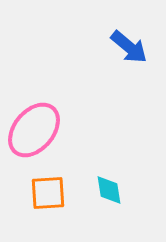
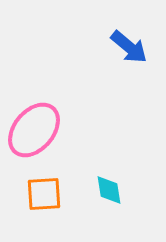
orange square: moved 4 px left, 1 px down
